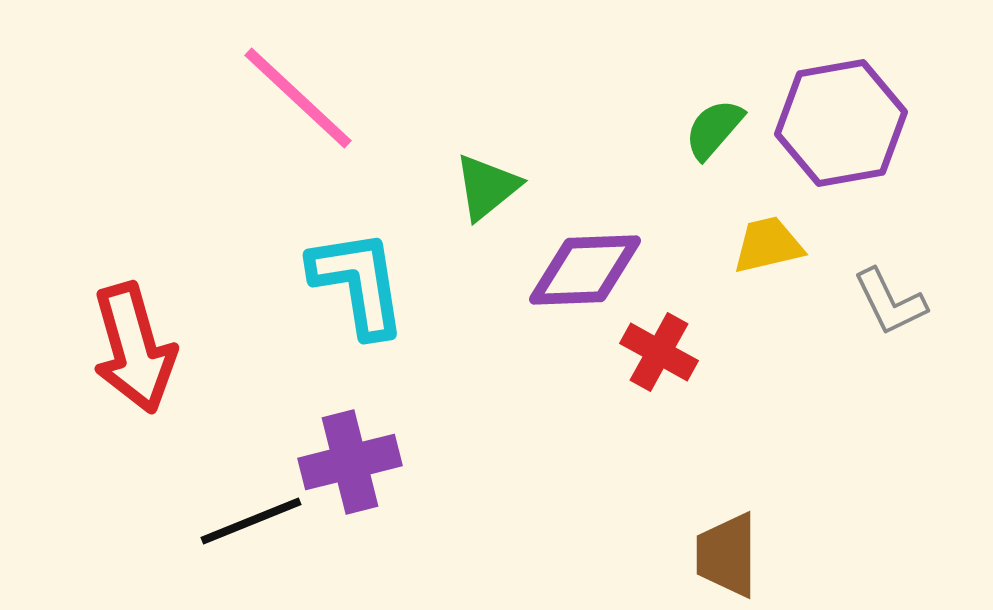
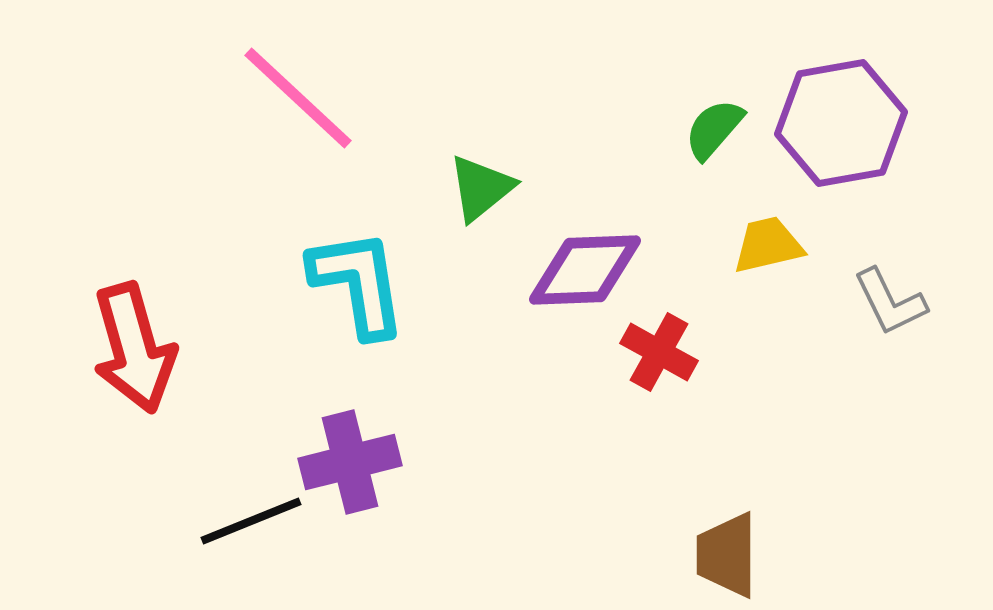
green triangle: moved 6 px left, 1 px down
